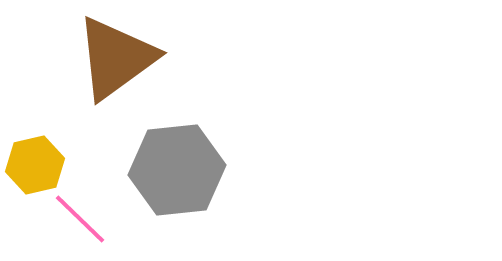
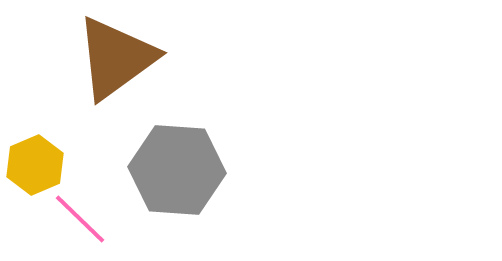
yellow hexagon: rotated 10 degrees counterclockwise
gray hexagon: rotated 10 degrees clockwise
